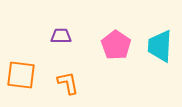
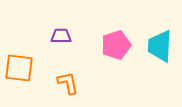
pink pentagon: rotated 20 degrees clockwise
orange square: moved 2 px left, 7 px up
